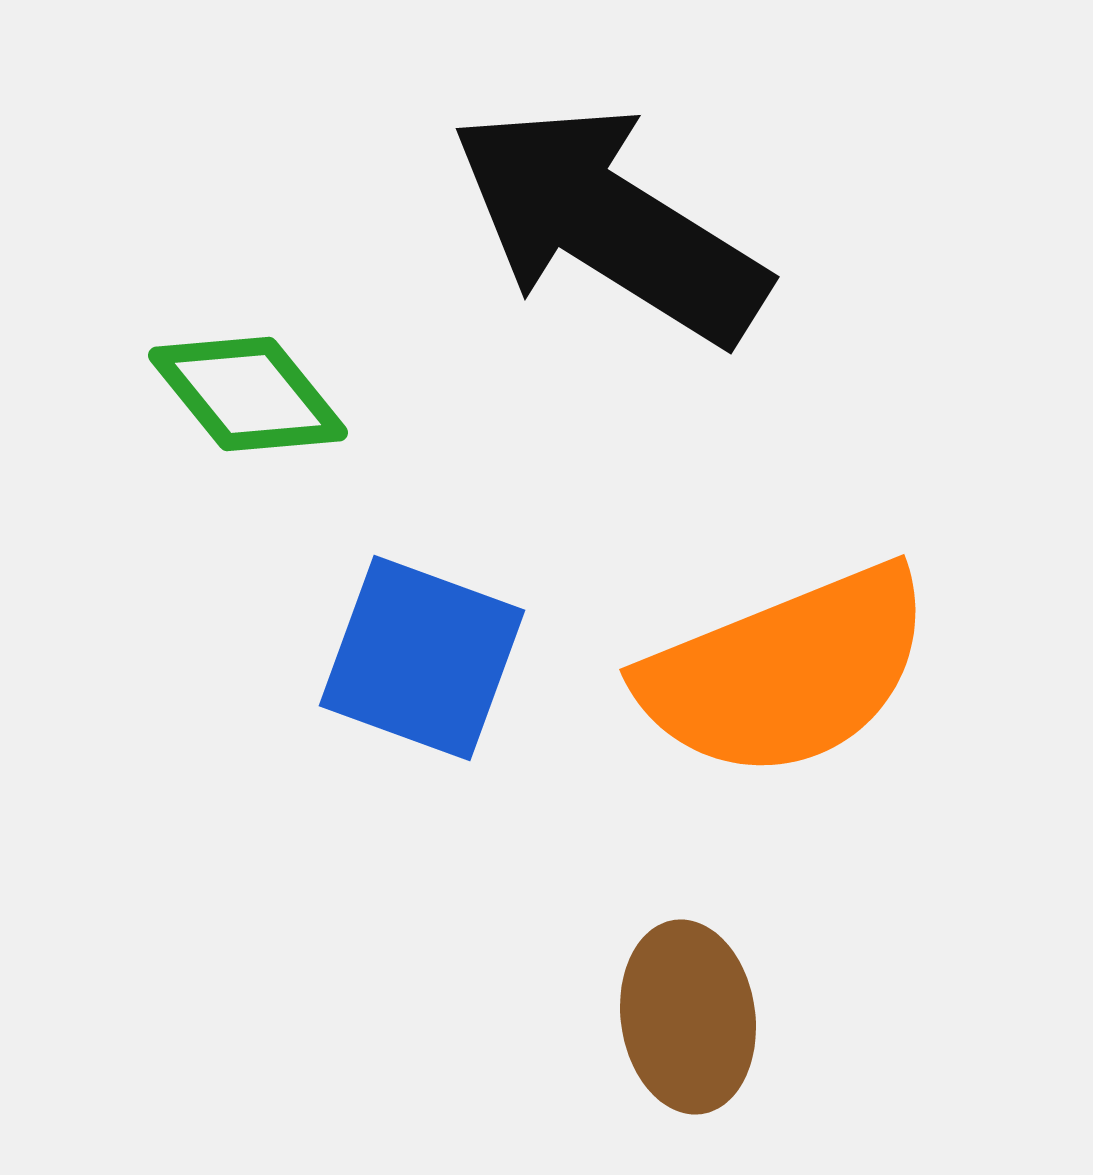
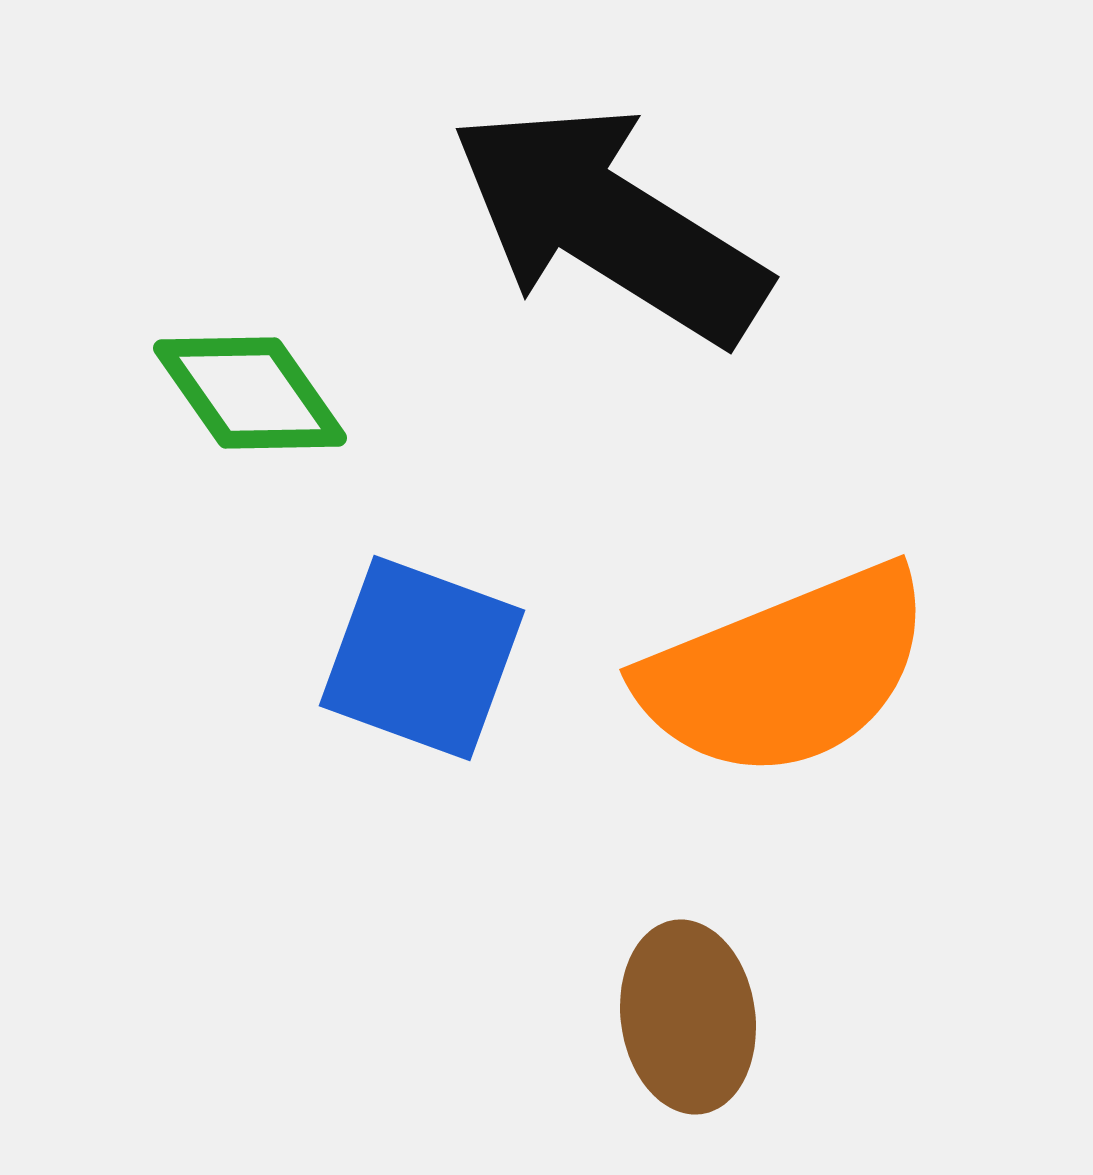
green diamond: moved 2 px right, 1 px up; rotated 4 degrees clockwise
